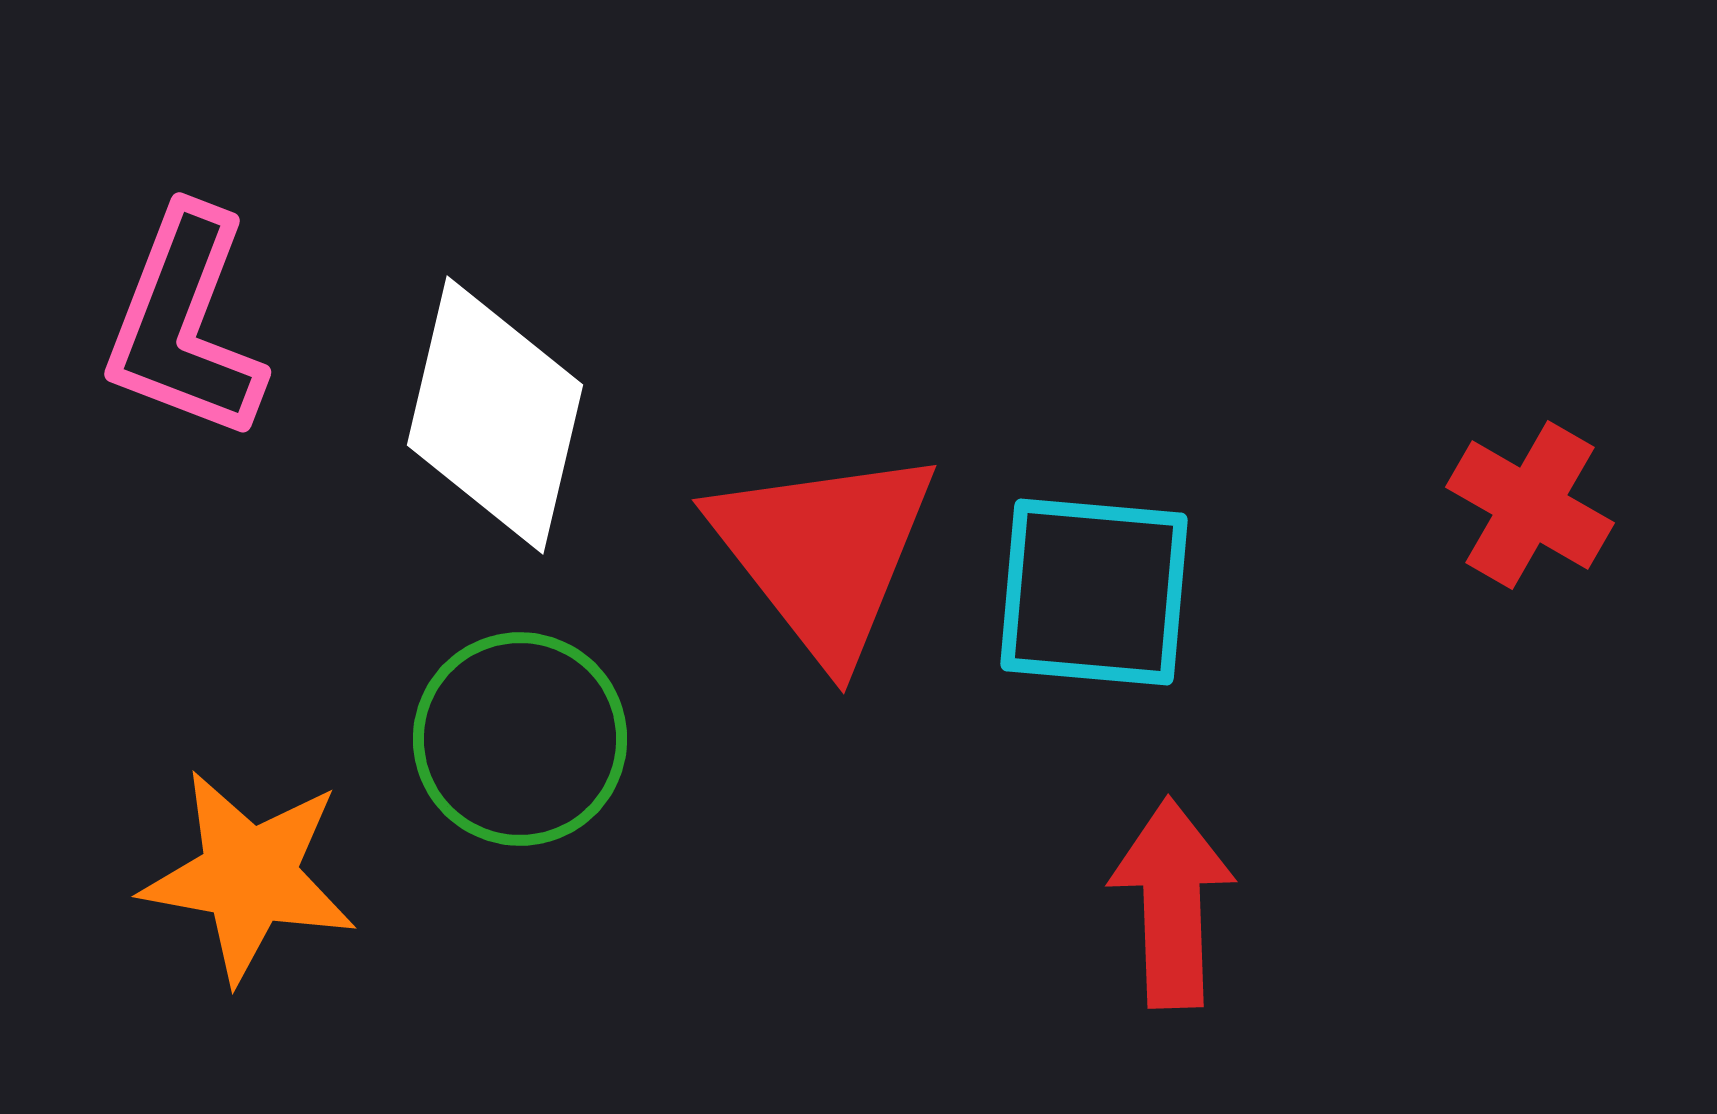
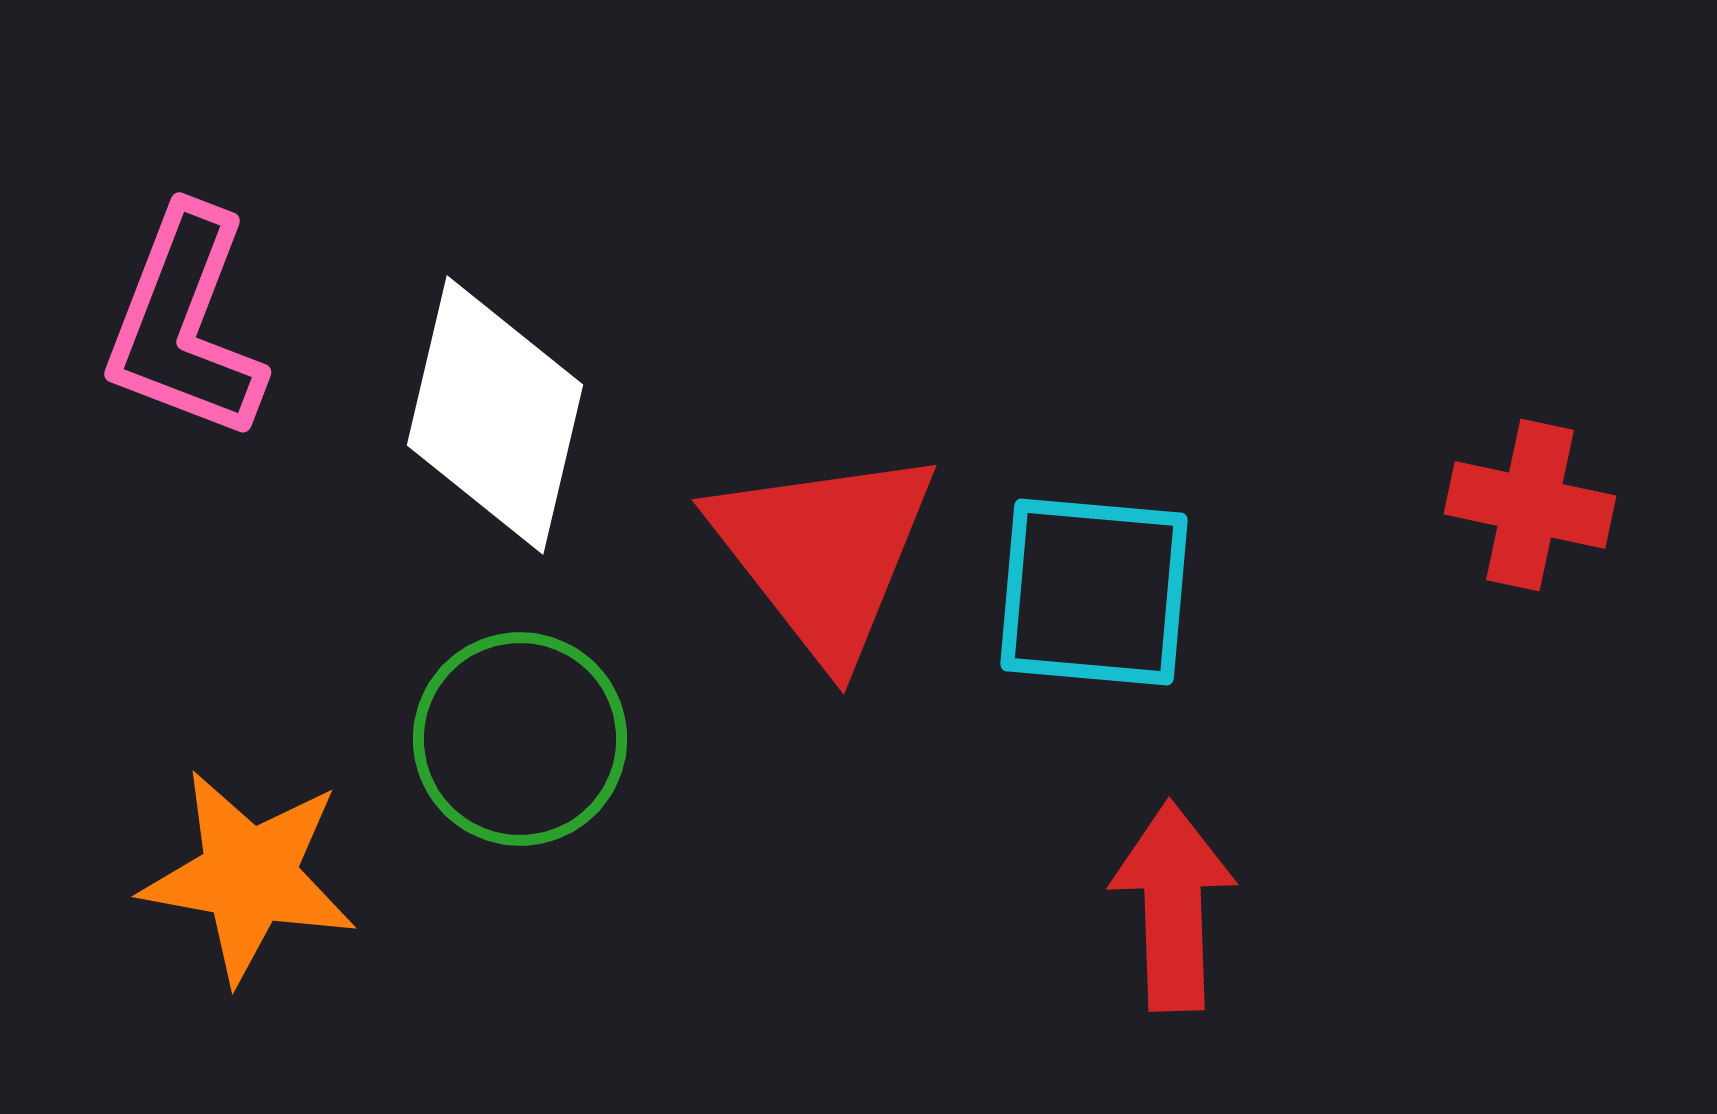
red cross: rotated 18 degrees counterclockwise
red arrow: moved 1 px right, 3 px down
